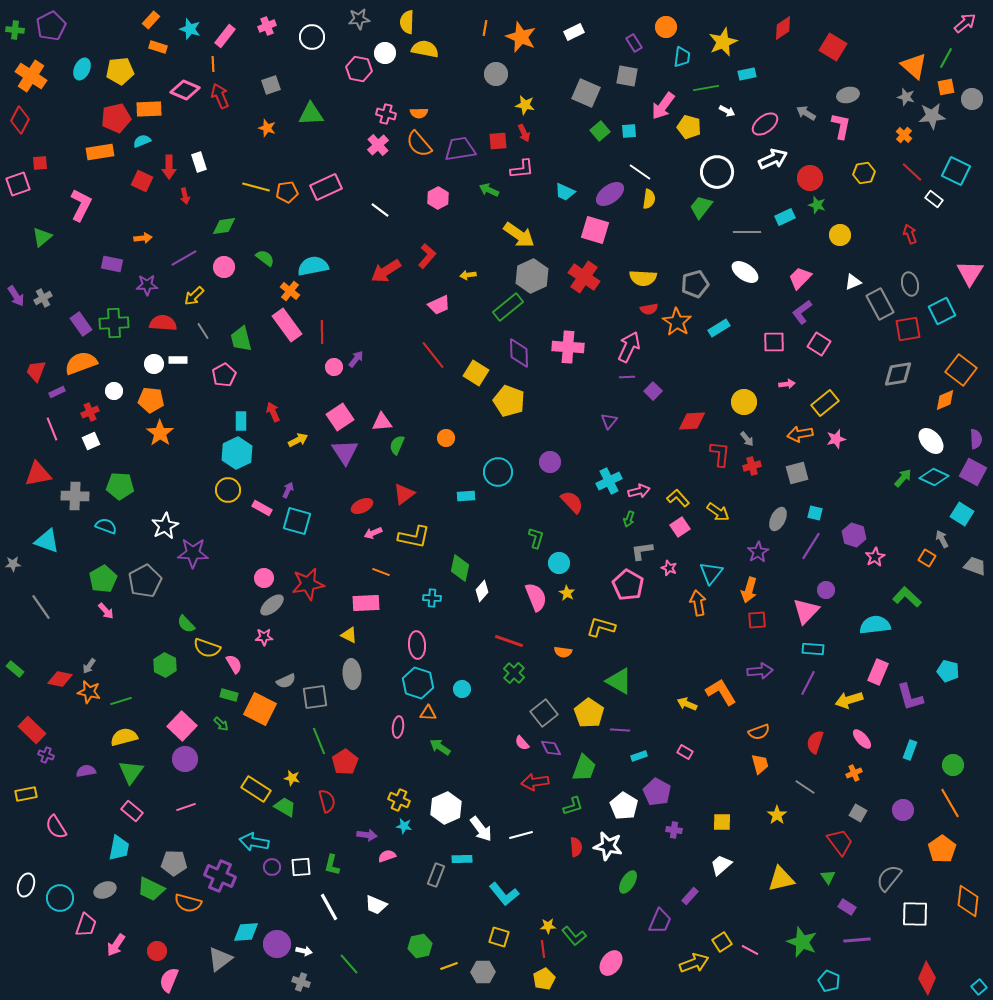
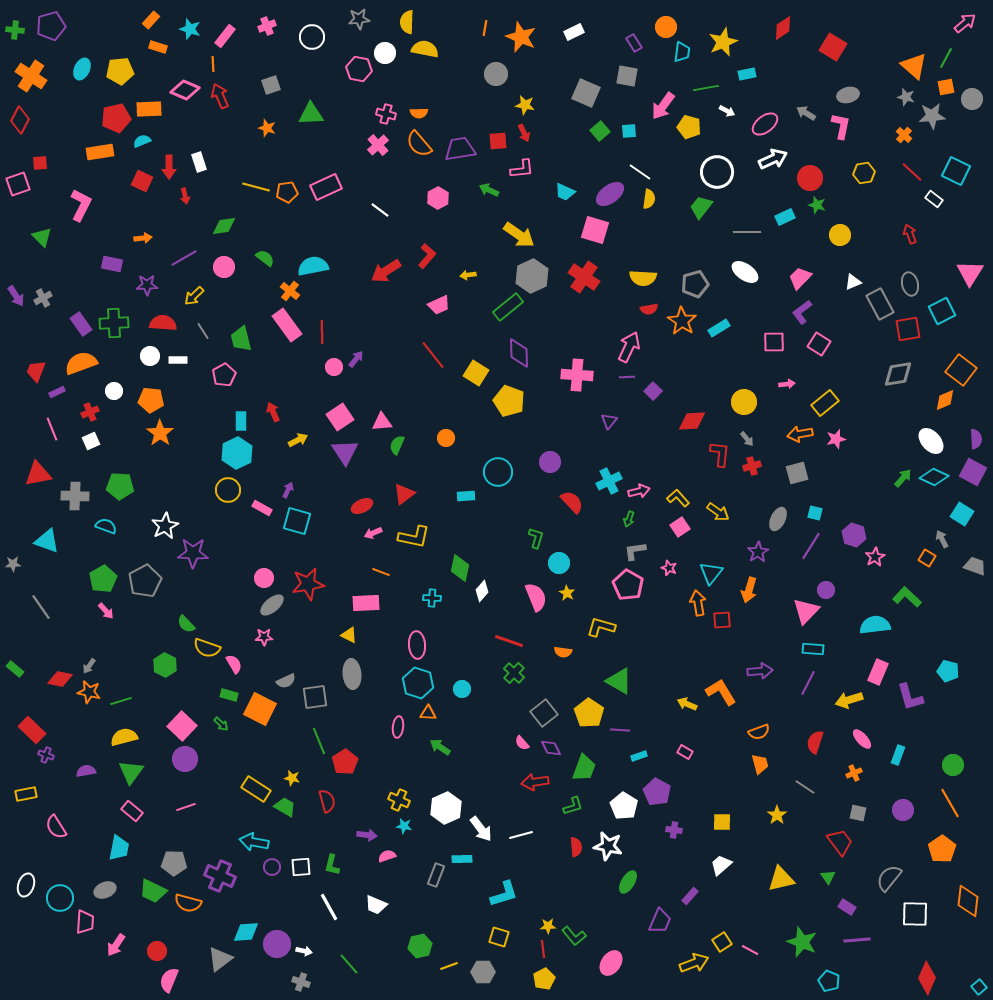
purple pentagon at (51, 26): rotated 12 degrees clockwise
cyan trapezoid at (682, 57): moved 5 px up
green triangle at (42, 237): rotated 35 degrees counterclockwise
orange star at (677, 322): moved 5 px right, 1 px up
pink cross at (568, 347): moved 9 px right, 28 px down
white circle at (154, 364): moved 4 px left, 8 px up
gray L-shape at (642, 551): moved 7 px left
red square at (757, 620): moved 35 px left
cyan rectangle at (910, 750): moved 12 px left, 5 px down
gray square at (858, 813): rotated 18 degrees counterclockwise
green trapezoid at (151, 889): moved 2 px right, 2 px down
cyan L-shape at (504, 894): rotated 68 degrees counterclockwise
pink trapezoid at (86, 925): moved 1 px left, 3 px up; rotated 15 degrees counterclockwise
